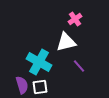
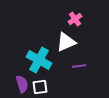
white triangle: rotated 10 degrees counterclockwise
cyan cross: moved 2 px up
purple line: rotated 56 degrees counterclockwise
purple semicircle: moved 1 px up
